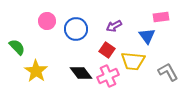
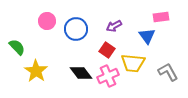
yellow trapezoid: moved 2 px down
